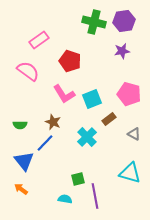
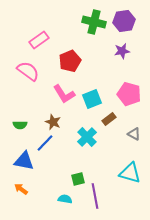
red pentagon: rotated 30 degrees clockwise
blue triangle: rotated 40 degrees counterclockwise
